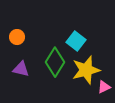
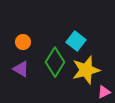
orange circle: moved 6 px right, 5 px down
purple triangle: rotated 18 degrees clockwise
pink triangle: moved 5 px down
